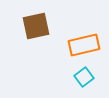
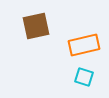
cyan square: rotated 36 degrees counterclockwise
